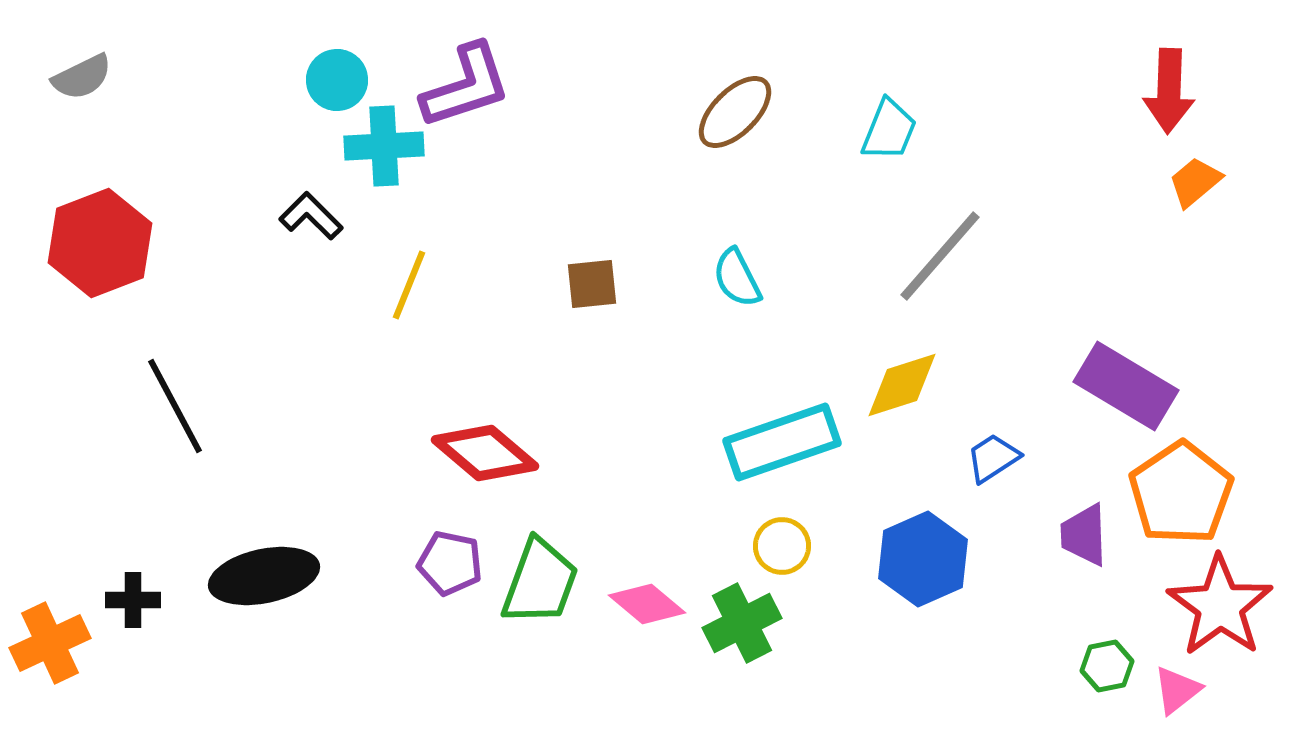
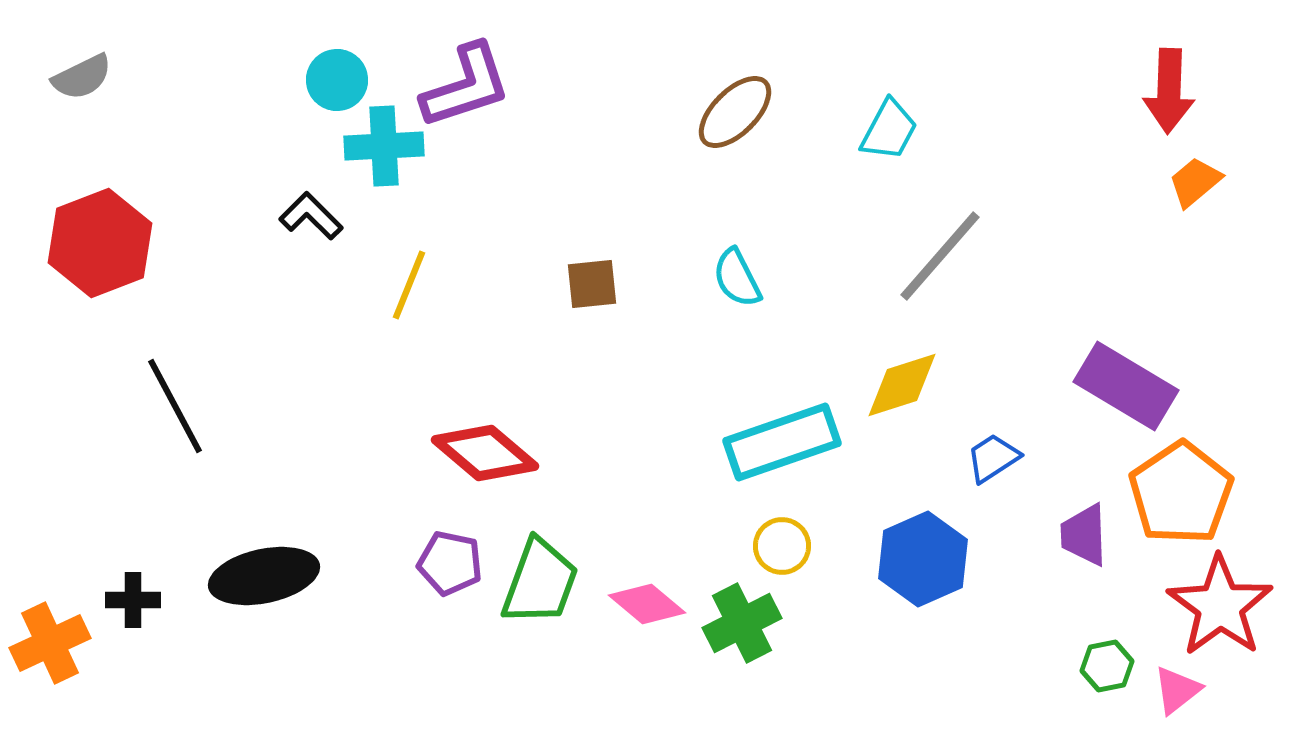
cyan trapezoid: rotated 6 degrees clockwise
